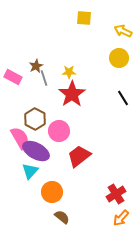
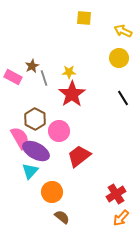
brown star: moved 4 px left
